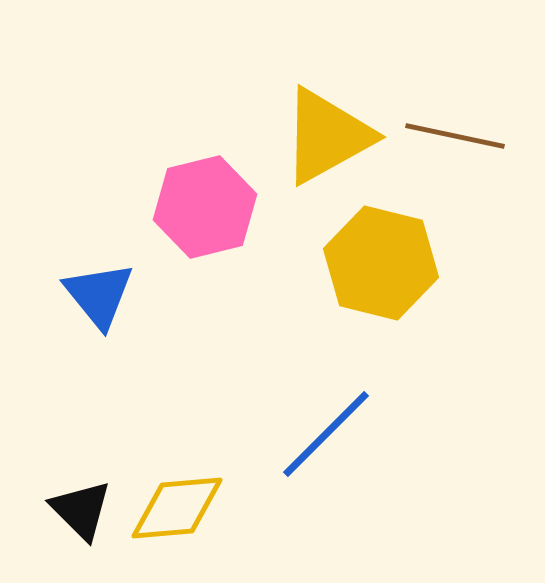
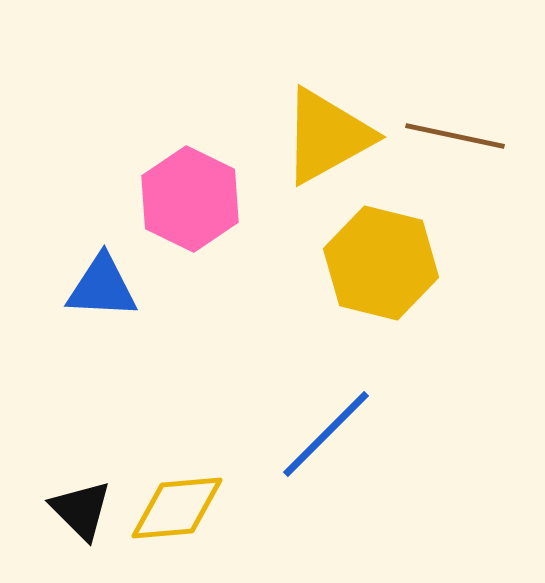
pink hexagon: moved 15 px left, 8 px up; rotated 20 degrees counterclockwise
blue triangle: moved 3 px right, 8 px up; rotated 48 degrees counterclockwise
